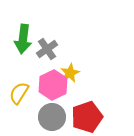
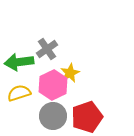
green arrow: moved 4 px left, 23 px down; rotated 76 degrees clockwise
yellow semicircle: rotated 40 degrees clockwise
gray circle: moved 1 px right, 1 px up
